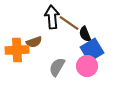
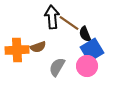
brown semicircle: moved 4 px right, 5 px down
